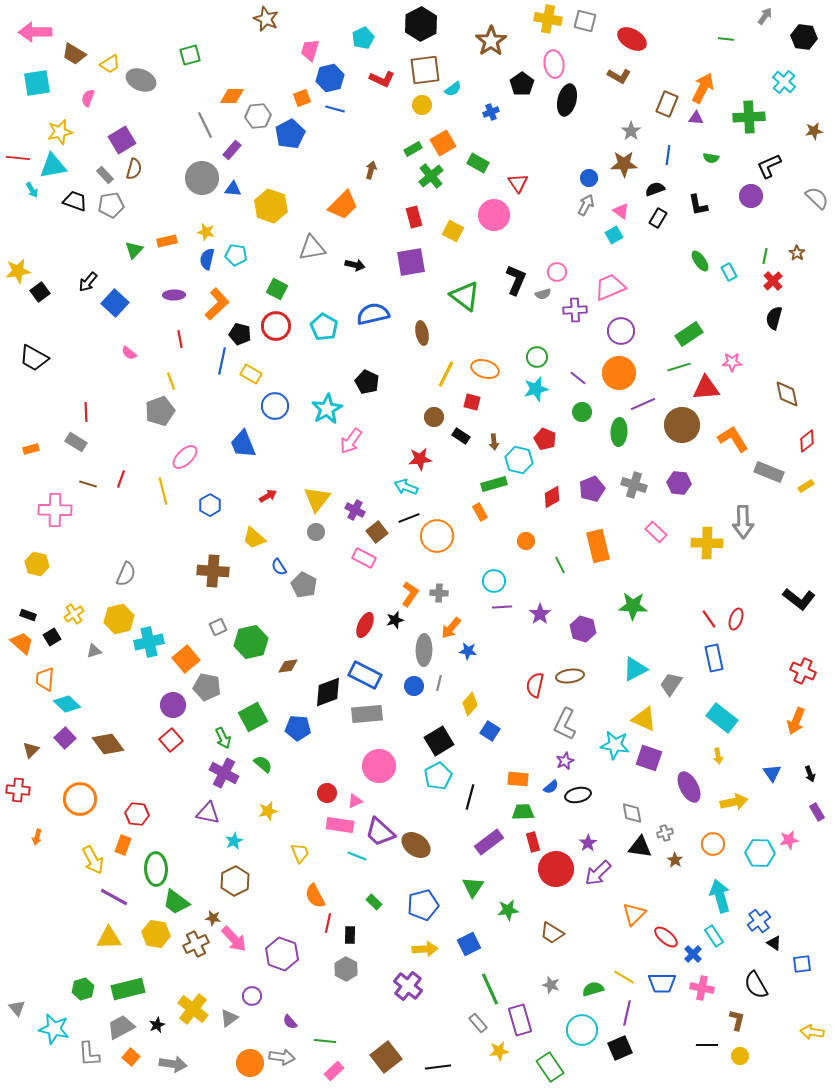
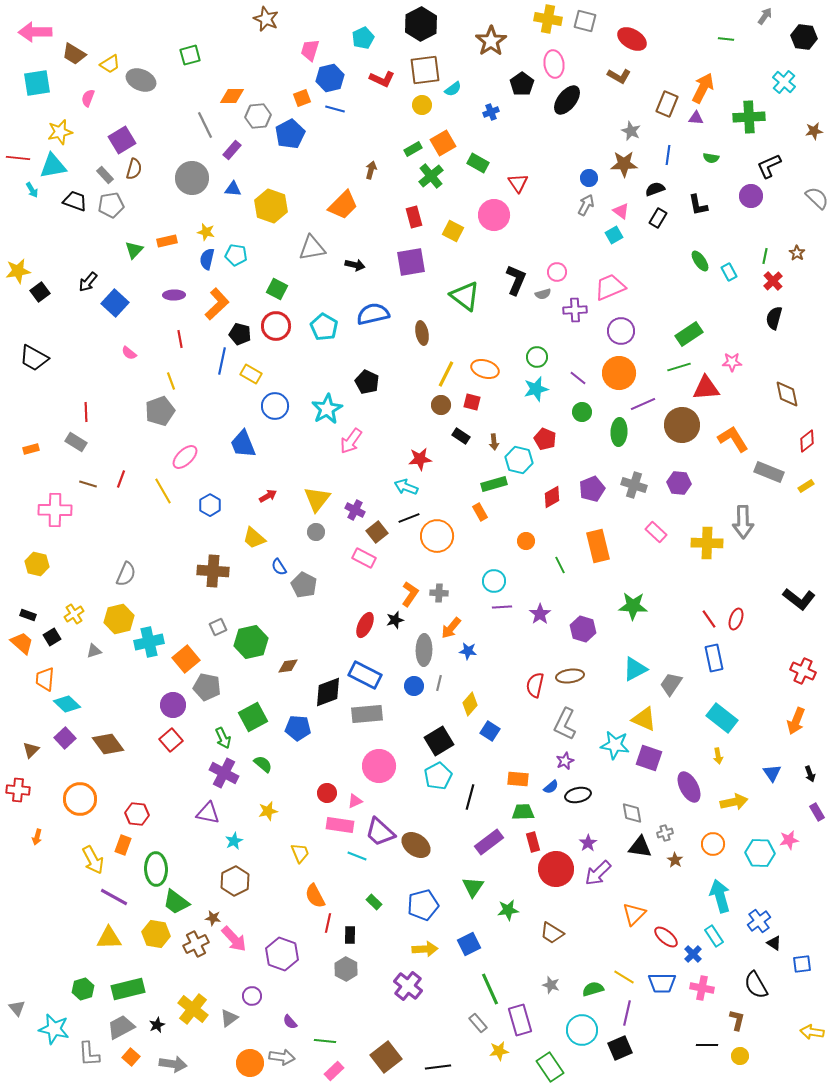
black ellipse at (567, 100): rotated 24 degrees clockwise
gray star at (631, 131): rotated 12 degrees counterclockwise
gray circle at (202, 178): moved 10 px left
brown circle at (434, 417): moved 7 px right, 12 px up
yellow line at (163, 491): rotated 16 degrees counterclockwise
